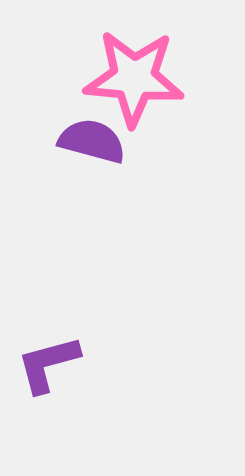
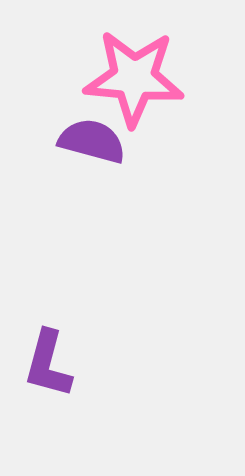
purple L-shape: rotated 60 degrees counterclockwise
